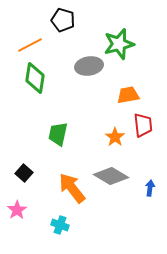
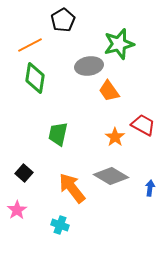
black pentagon: rotated 25 degrees clockwise
orange trapezoid: moved 19 px left, 4 px up; rotated 115 degrees counterclockwise
red trapezoid: rotated 55 degrees counterclockwise
